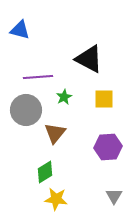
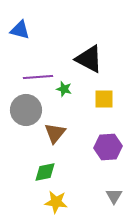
green star: moved 8 px up; rotated 28 degrees counterclockwise
green diamond: rotated 20 degrees clockwise
yellow star: moved 3 px down
